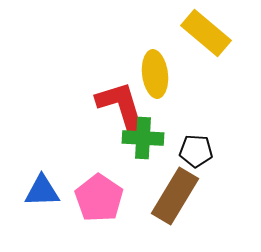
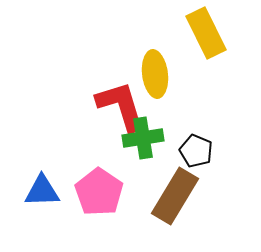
yellow rectangle: rotated 24 degrees clockwise
green cross: rotated 12 degrees counterclockwise
black pentagon: rotated 20 degrees clockwise
pink pentagon: moved 6 px up
